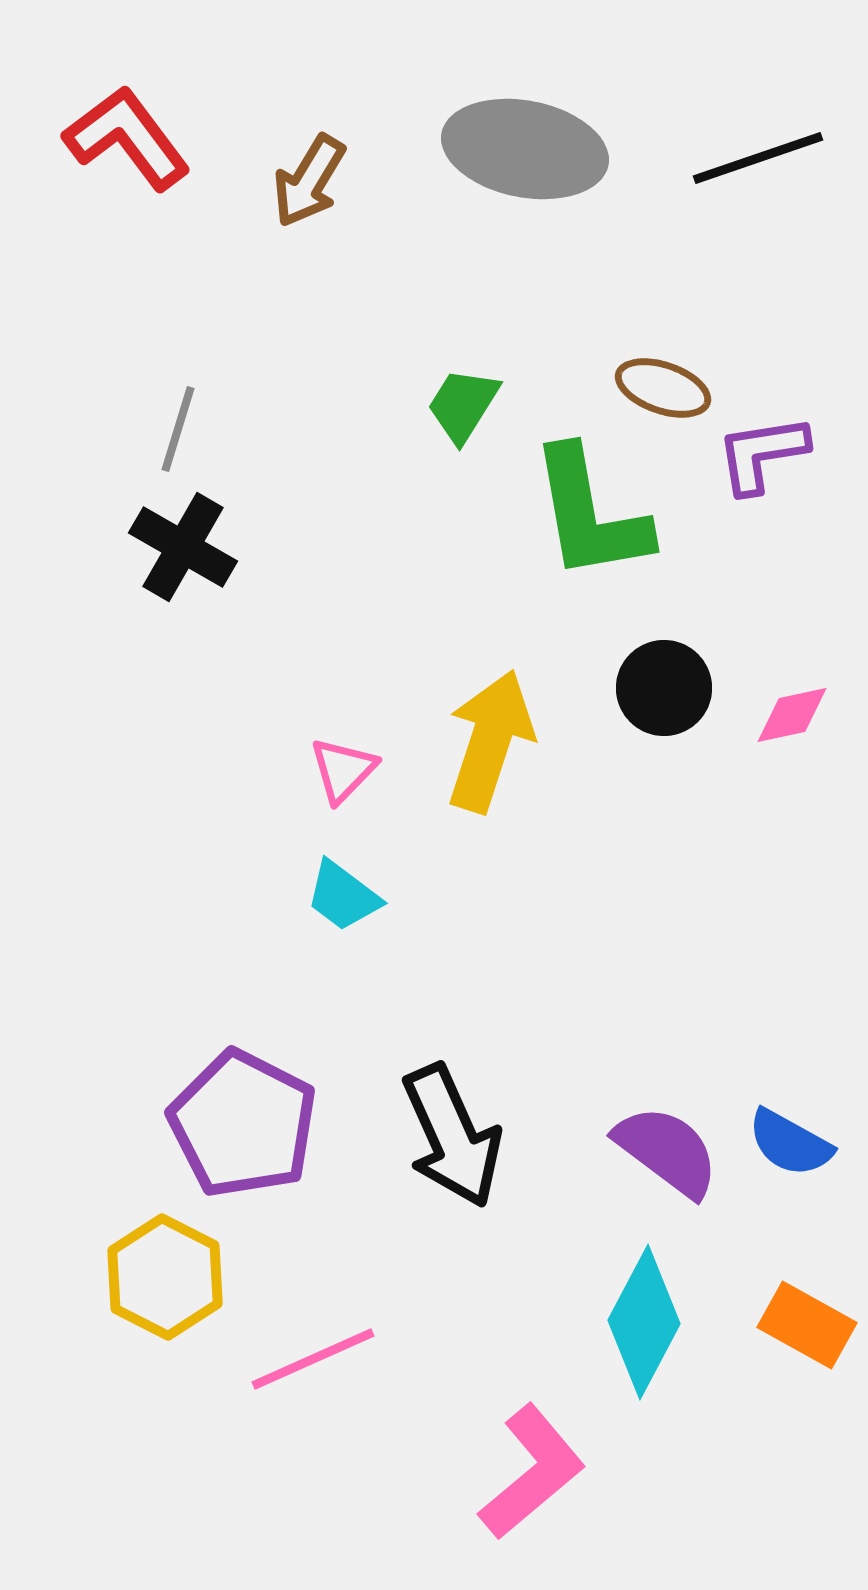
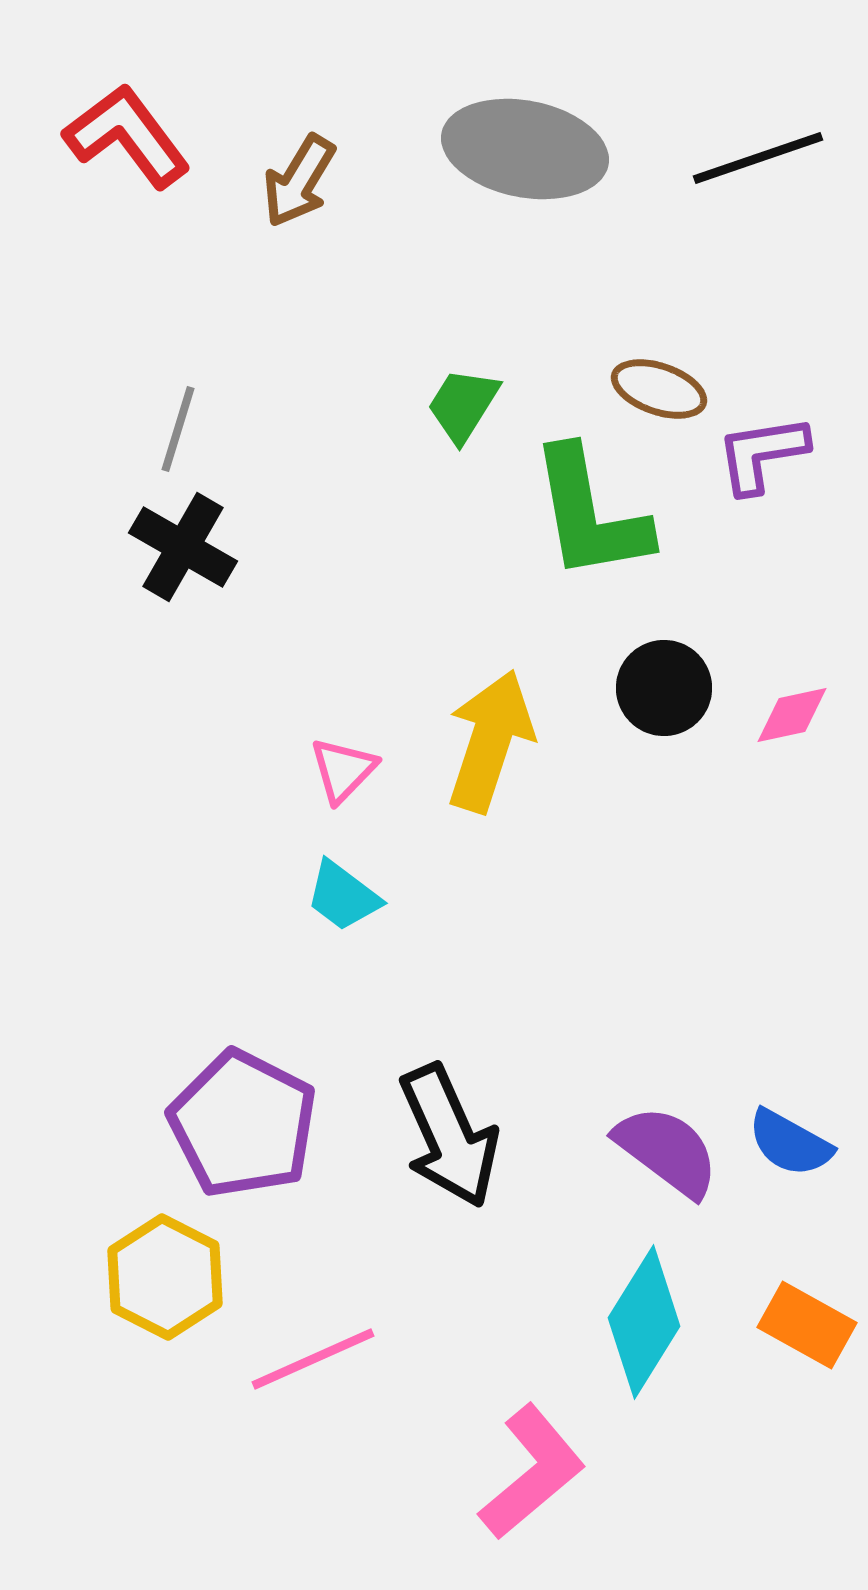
red L-shape: moved 2 px up
brown arrow: moved 10 px left
brown ellipse: moved 4 px left, 1 px down
black arrow: moved 3 px left
cyan diamond: rotated 4 degrees clockwise
